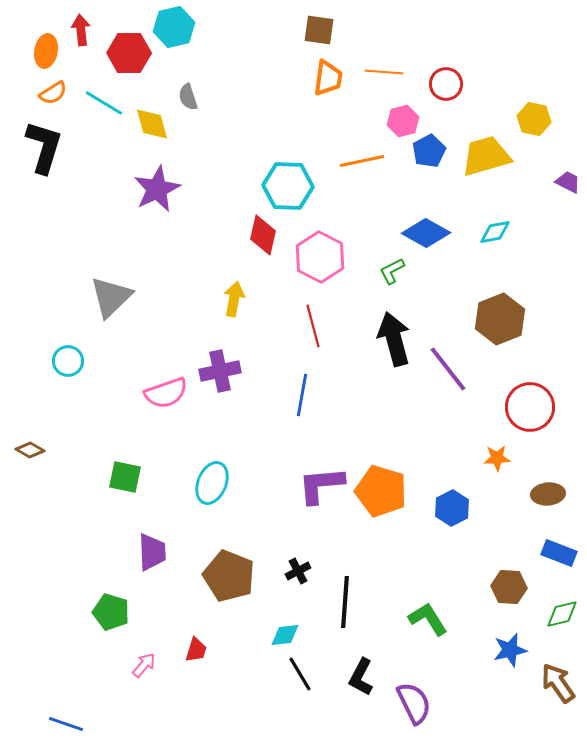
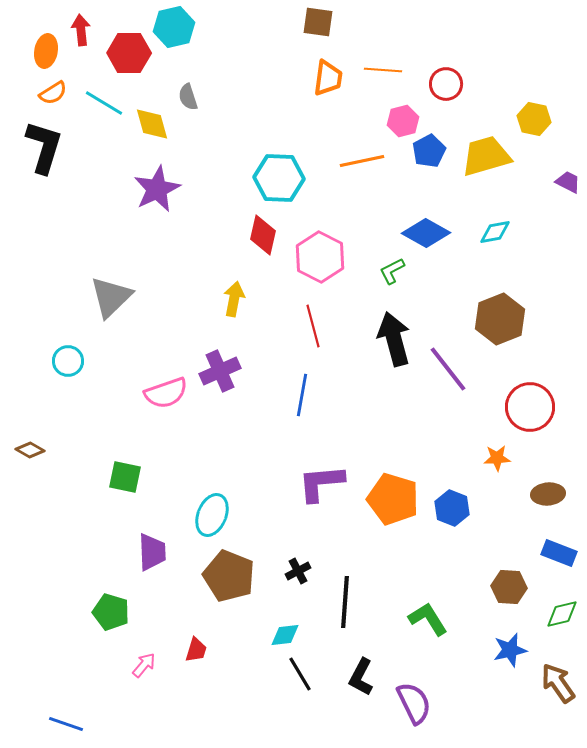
brown square at (319, 30): moved 1 px left, 8 px up
orange line at (384, 72): moved 1 px left, 2 px up
cyan hexagon at (288, 186): moved 9 px left, 8 px up
purple cross at (220, 371): rotated 12 degrees counterclockwise
cyan ellipse at (212, 483): moved 32 px down
purple L-shape at (321, 485): moved 2 px up
orange pentagon at (381, 491): moved 12 px right, 8 px down
blue hexagon at (452, 508): rotated 12 degrees counterclockwise
